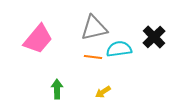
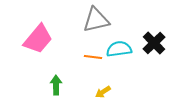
gray triangle: moved 2 px right, 8 px up
black cross: moved 6 px down
green arrow: moved 1 px left, 4 px up
